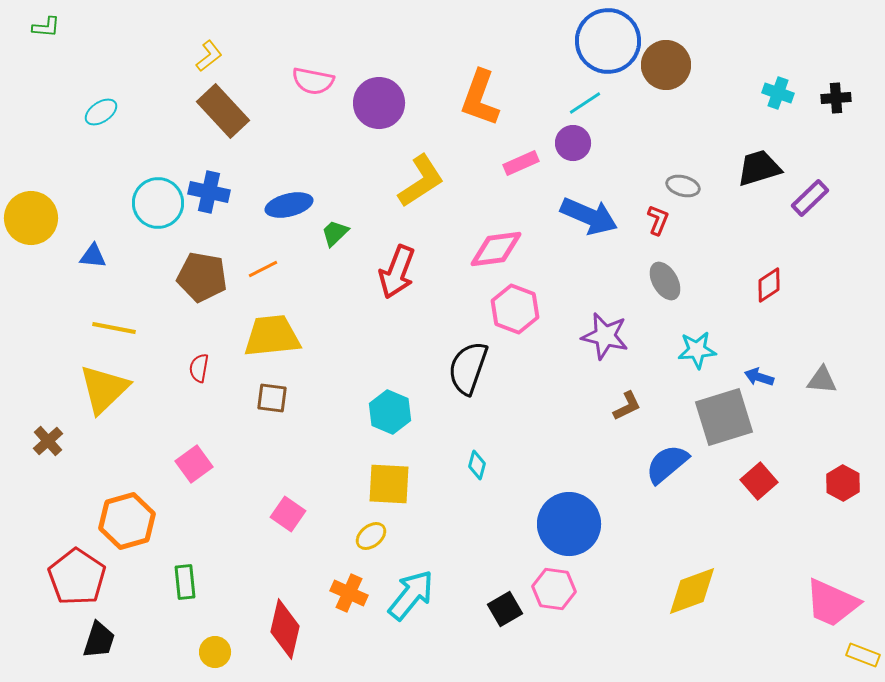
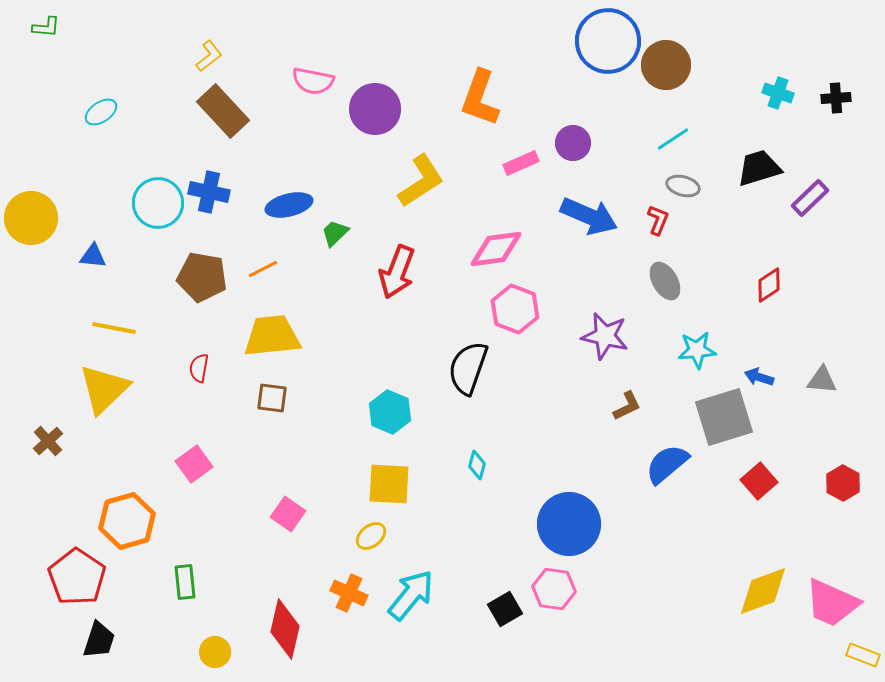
purple circle at (379, 103): moved 4 px left, 6 px down
cyan line at (585, 103): moved 88 px right, 36 px down
yellow diamond at (692, 591): moved 71 px right
